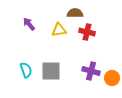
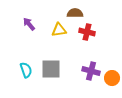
gray square: moved 2 px up
